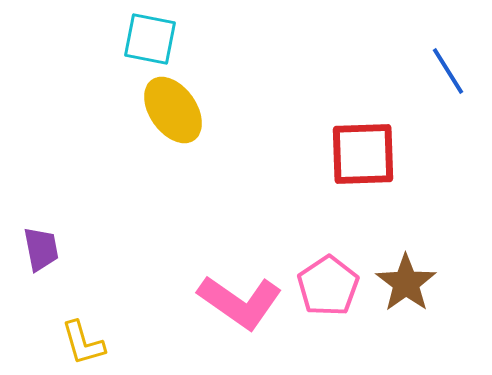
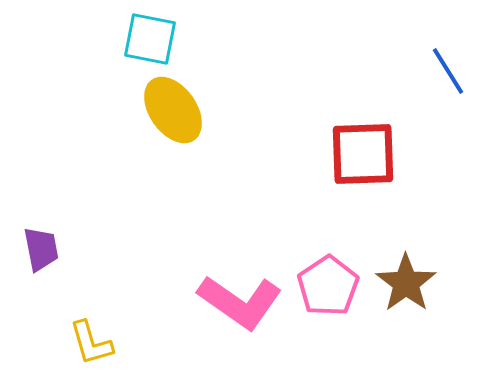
yellow L-shape: moved 8 px right
